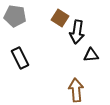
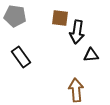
brown square: rotated 24 degrees counterclockwise
black rectangle: moved 1 px right, 1 px up; rotated 10 degrees counterclockwise
